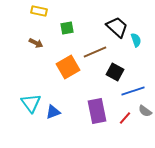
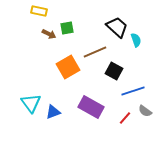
brown arrow: moved 13 px right, 9 px up
black square: moved 1 px left, 1 px up
purple rectangle: moved 6 px left, 4 px up; rotated 50 degrees counterclockwise
